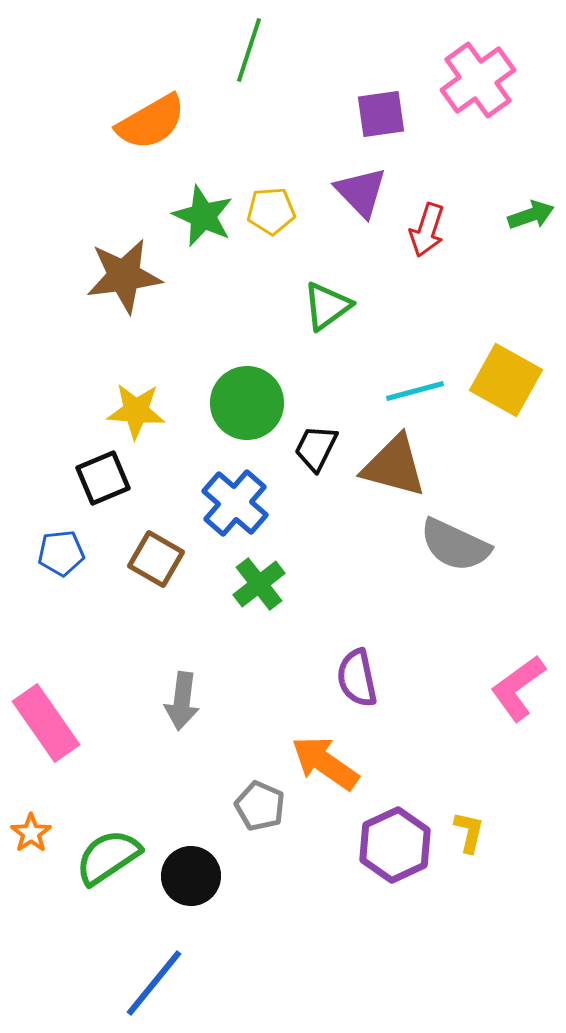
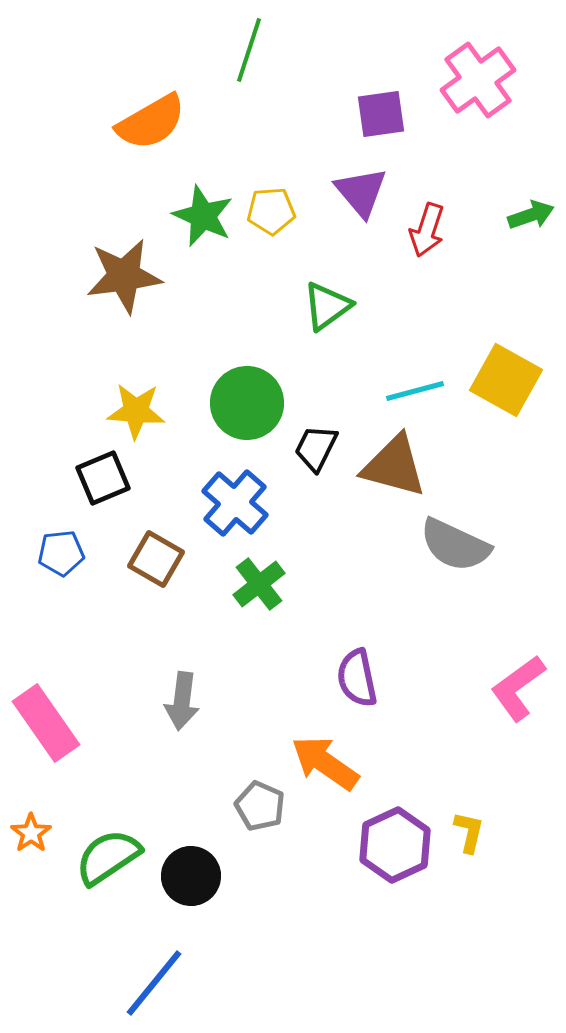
purple triangle: rotated 4 degrees clockwise
